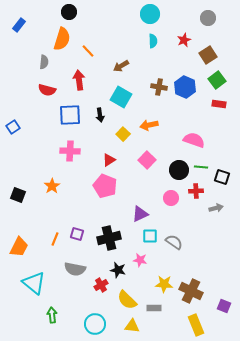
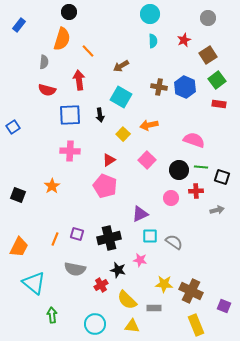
gray arrow at (216, 208): moved 1 px right, 2 px down
